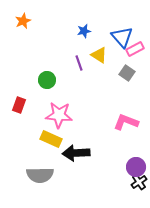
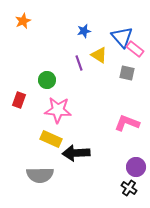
pink rectangle: rotated 66 degrees clockwise
gray square: rotated 21 degrees counterclockwise
red rectangle: moved 5 px up
pink star: moved 1 px left, 5 px up
pink L-shape: moved 1 px right, 1 px down
black cross: moved 10 px left, 6 px down; rotated 21 degrees counterclockwise
